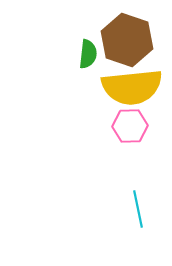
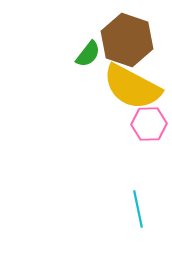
green semicircle: rotated 32 degrees clockwise
yellow semicircle: rotated 34 degrees clockwise
pink hexagon: moved 19 px right, 2 px up
